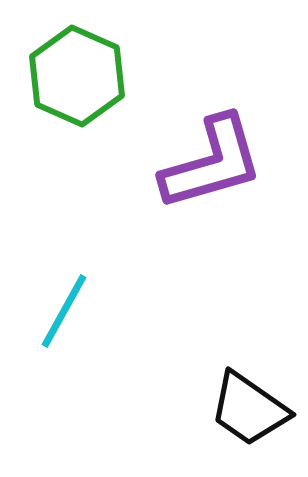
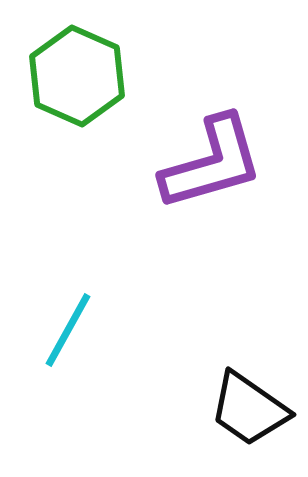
cyan line: moved 4 px right, 19 px down
